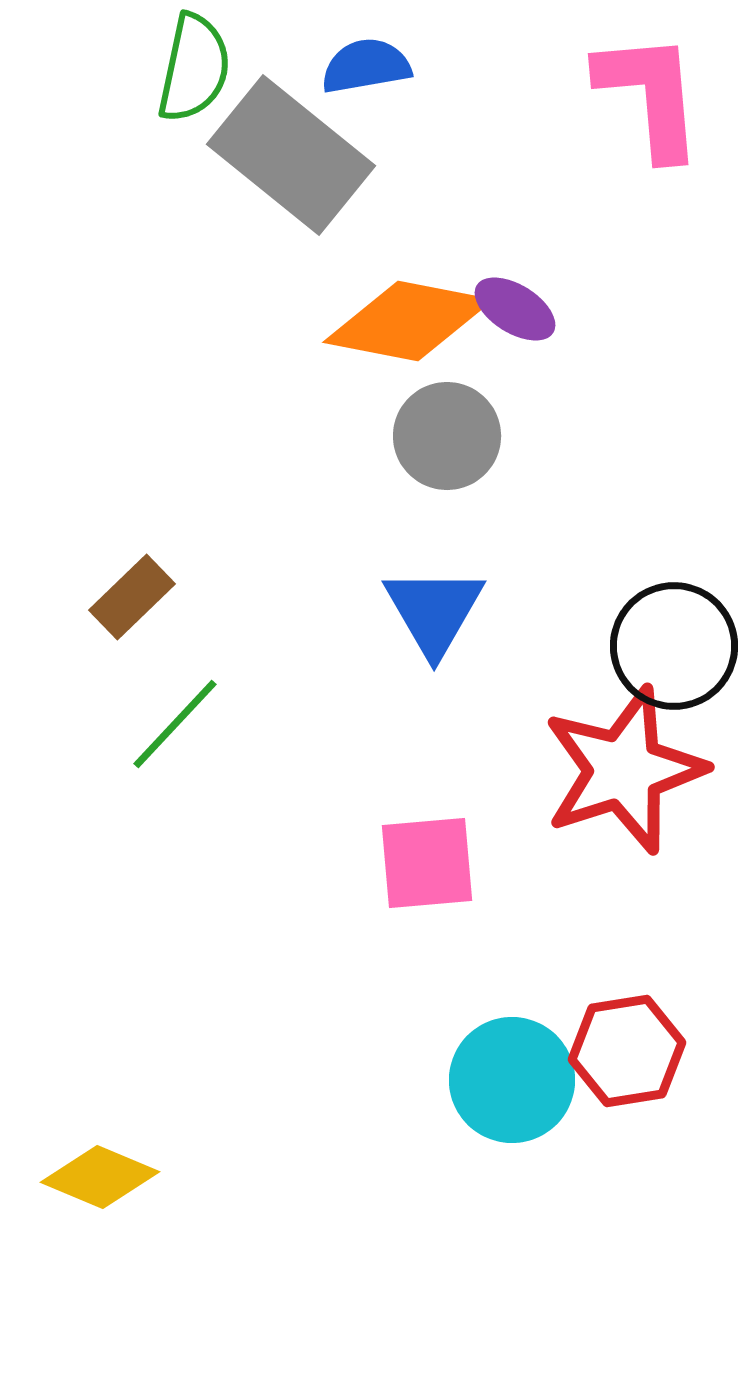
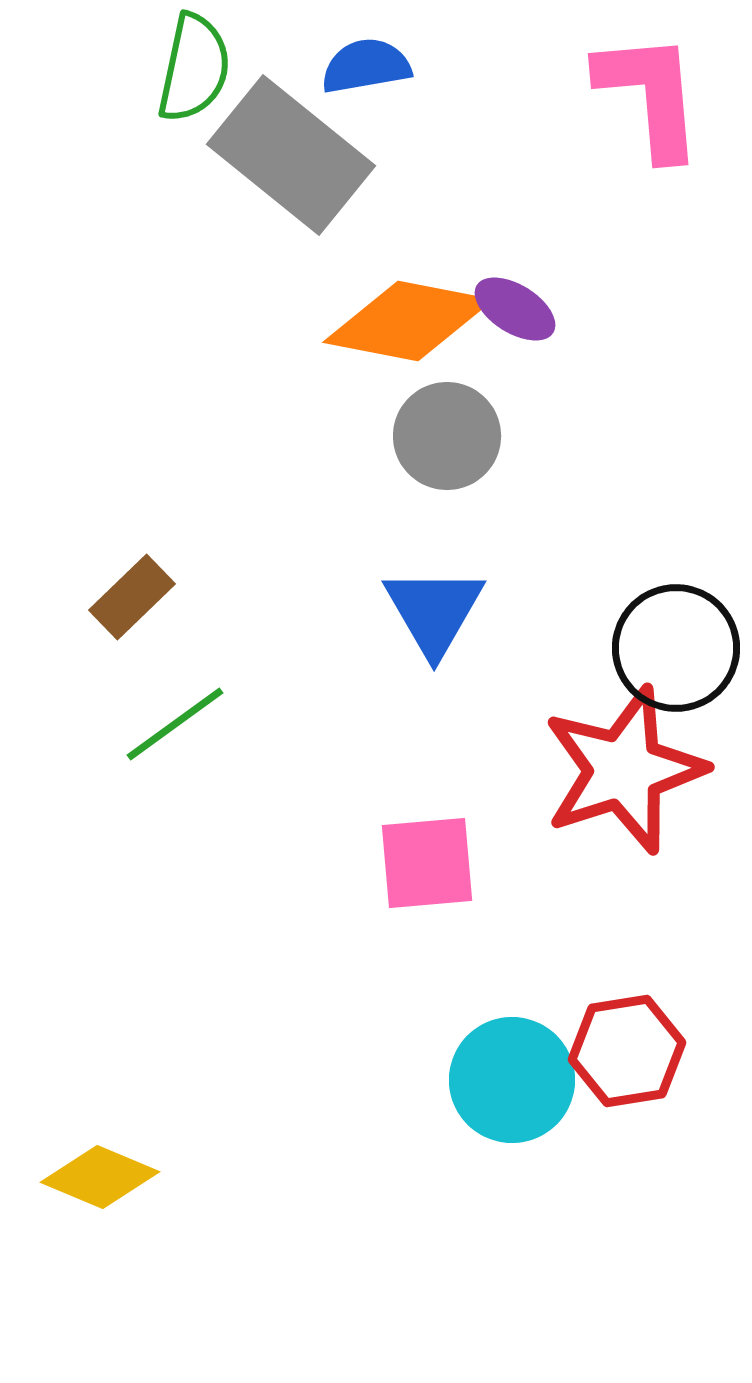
black circle: moved 2 px right, 2 px down
green line: rotated 11 degrees clockwise
